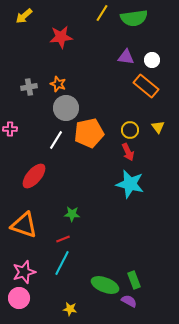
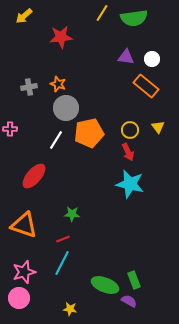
white circle: moved 1 px up
